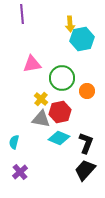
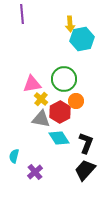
pink triangle: moved 20 px down
green circle: moved 2 px right, 1 px down
orange circle: moved 11 px left, 10 px down
red hexagon: rotated 15 degrees counterclockwise
cyan diamond: rotated 35 degrees clockwise
cyan semicircle: moved 14 px down
purple cross: moved 15 px right
